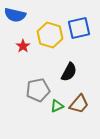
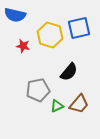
red star: rotated 24 degrees counterclockwise
black semicircle: rotated 12 degrees clockwise
